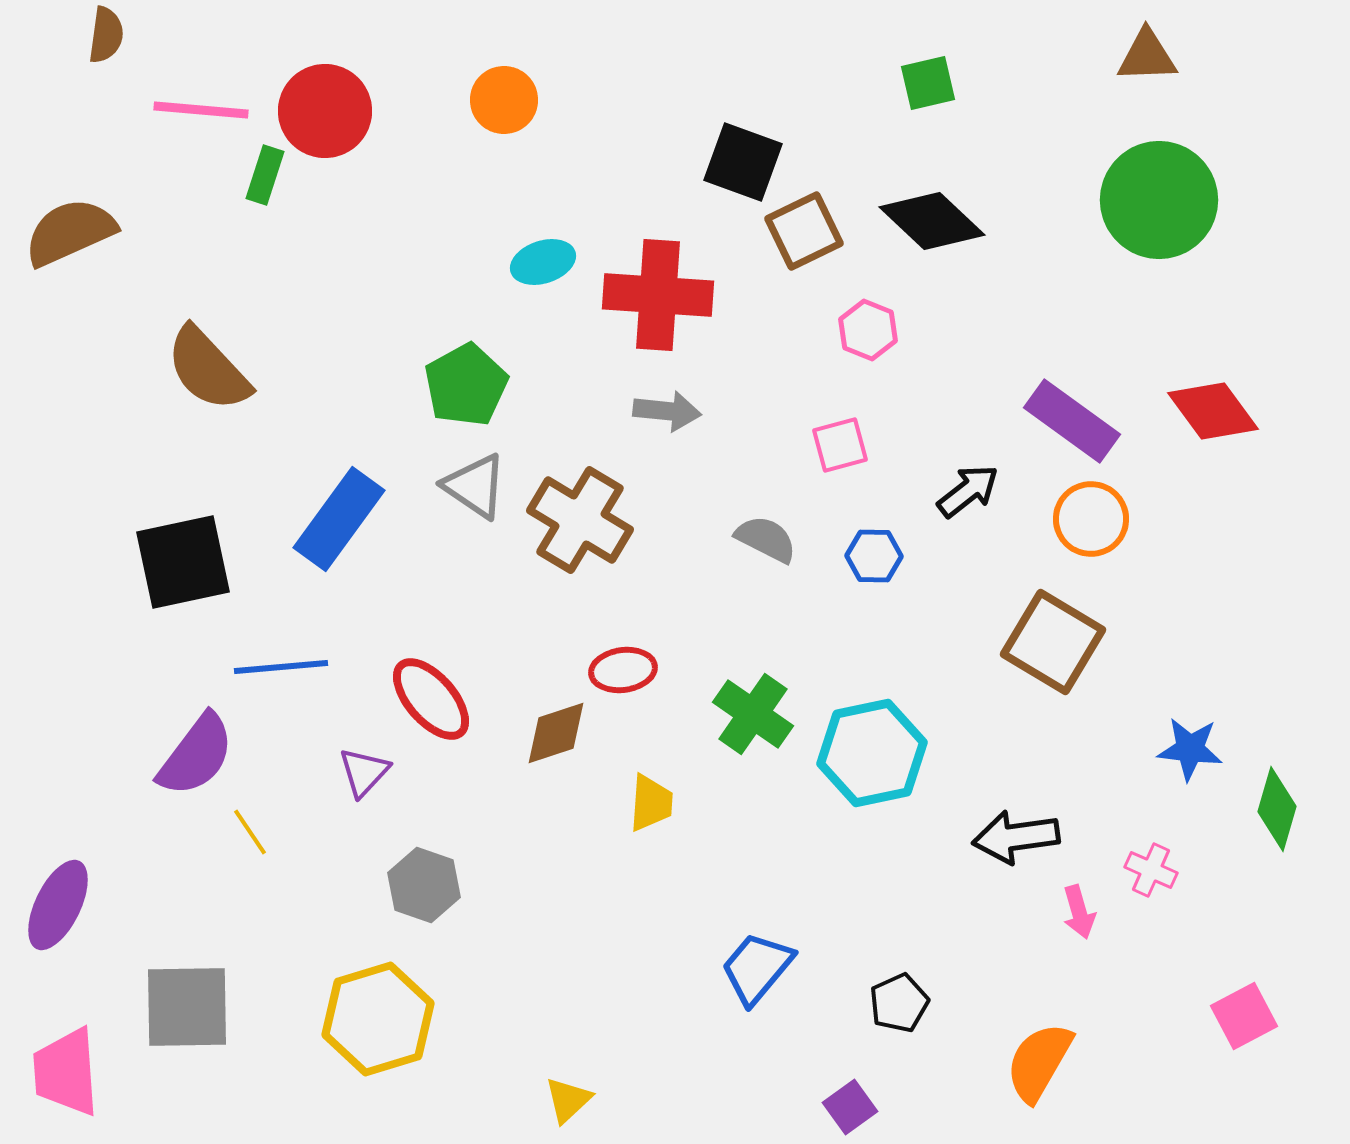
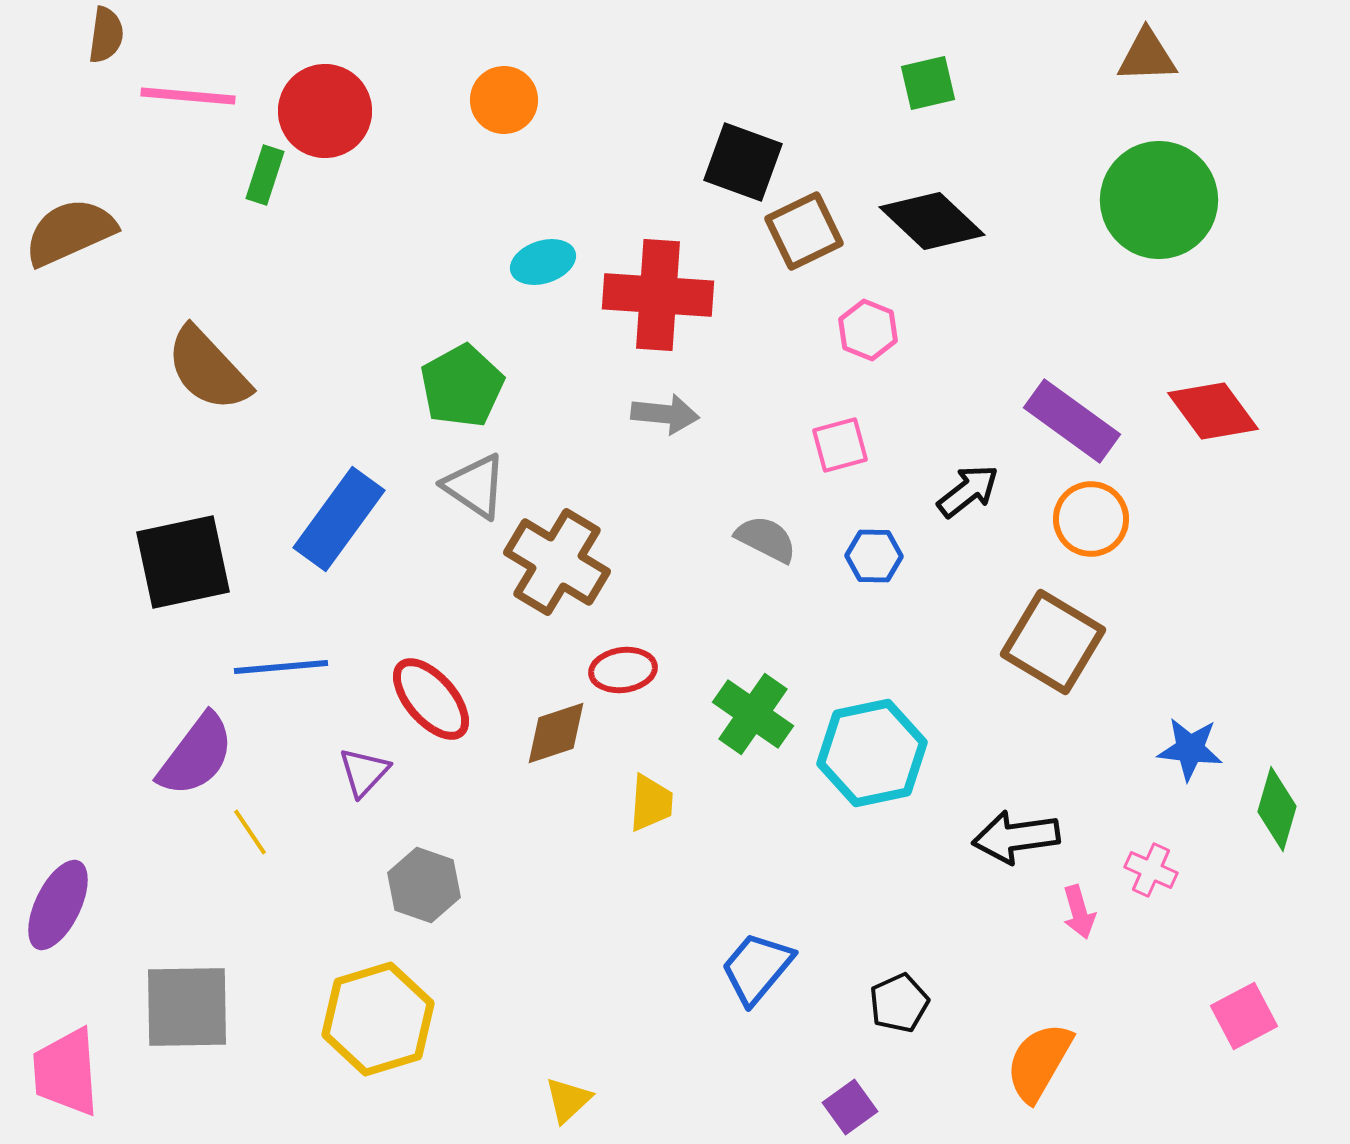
pink line at (201, 110): moved 13 px left, 14 px up
green pentagon at (466, 385): moved 4 px left, 1 px down
gray arrow at (667, 411): moved 2 px left, 3 px down
brown cross at (580, 520): moved 23 px left, 42 px down
